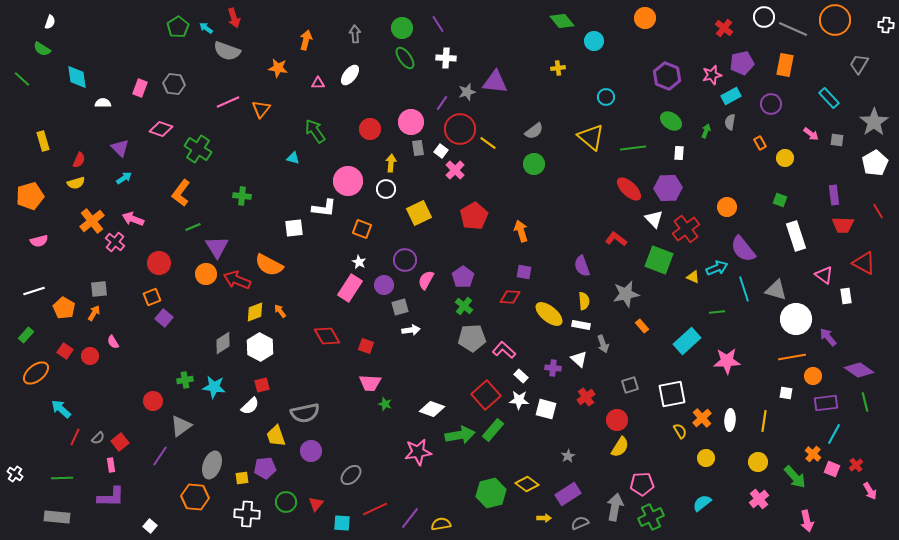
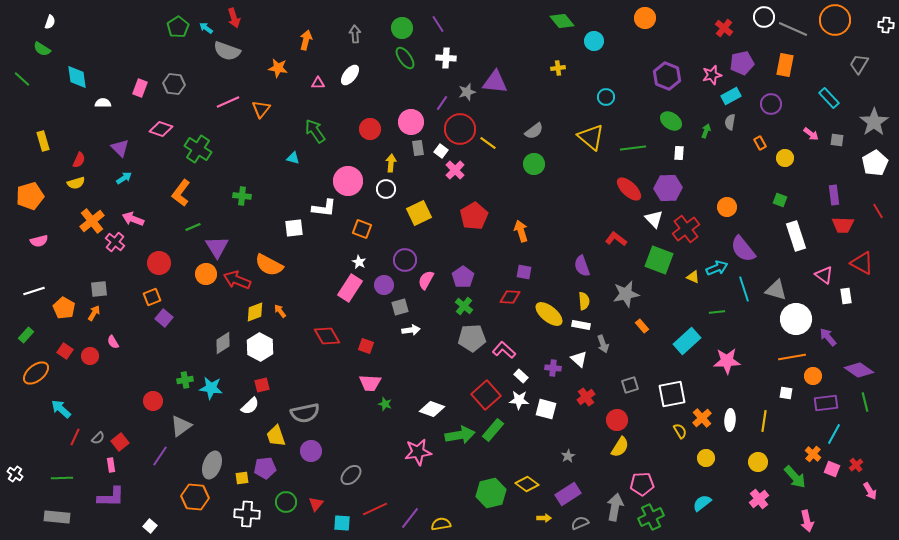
red triangle at (864, 263): moved 2 px left
cyan star at (214, 387): moved 3 px left, 1 px down
